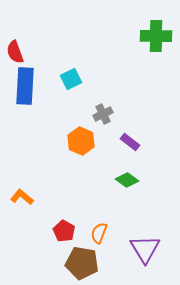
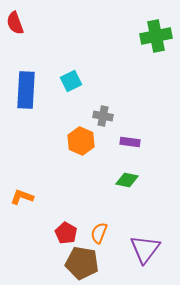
green cross: rotated 12 degrees counterclockwise
red semicircle: moved 29 px up
cyan square: moved 2 px down
blue rectangle: moved 1 px right, 4 px down
gray cross: moved 2 px down; rotated 36 degrees clockwise
purple rectangle: rotated 30 degrees counterclockwise
green diamond: rotated 25 degrees counterclockwise
orange L-shape: rotated 20 degrees counterclockwise
red pentagon: moved 2 px right, 2 px down
purple triangle: rotated 8 degrees clockwise
